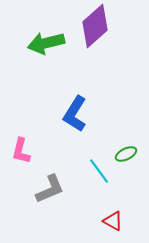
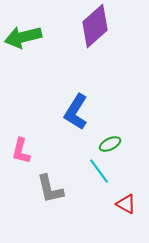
green arrow: moved 23 px left, 6 px up
blue L-shape: moved 1 px right, 2 px up
green ellipse: moved 16 px left, 10 px up
gray L-shape: rotated 100 degrees clockwise
red triangle: moved 13 px right, 17 px up
